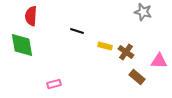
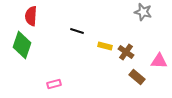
green diamond: rotated 28 degrees clockwise
